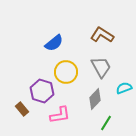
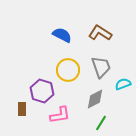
brown L-shape: moved 2 px left, 2 px up
blue semicircle: moved 8 px right, 8 px up; rotated 114 degrees counterclockwise
gray trapezoid: rotated 10 degrees clockwise
yellow circle: moved 2 px right, 2 px up
cyan semicircle: moved 1 px left, 4 px up
gray diamond: rotated 20 degrees clockwise
brown rectangle: rotated 40 degrees clockwise
green line: moved 5 px left
